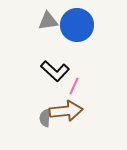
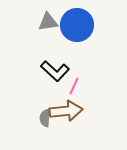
gray triangle: moved 1 px down
